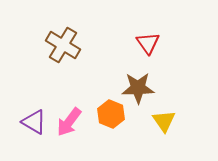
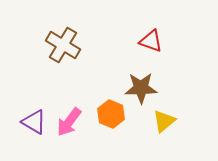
red triangle: moved 3 px right, 2 px up; rotated 35 degrees counterclockwise
brown star: moved 3 px right
yellow triangle: rotated 25 degrees clockwise
